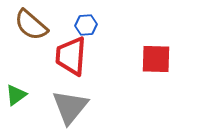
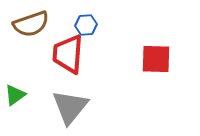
brown semicircle: moved 1 px up; rotated 60 degrees counterclockwise
red trapezoid: moved 3 px left, 2 px up
green triangle: moved 1 px left
